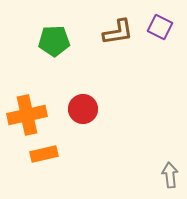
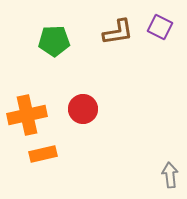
orange rectangle: moved 1 px left
